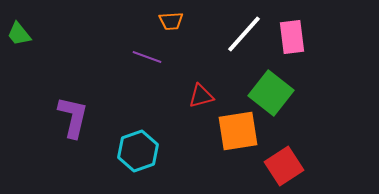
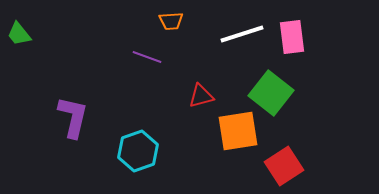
white line: moved 2 px left; rotated 30 degrees clockwise
